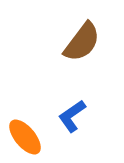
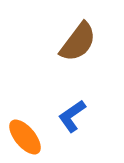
brown semicircle: moved 4 px left
